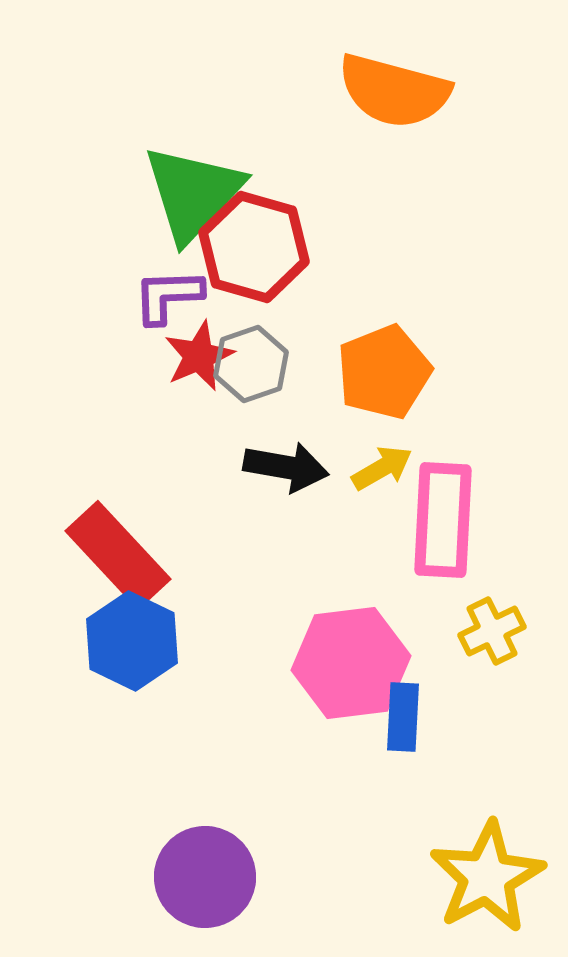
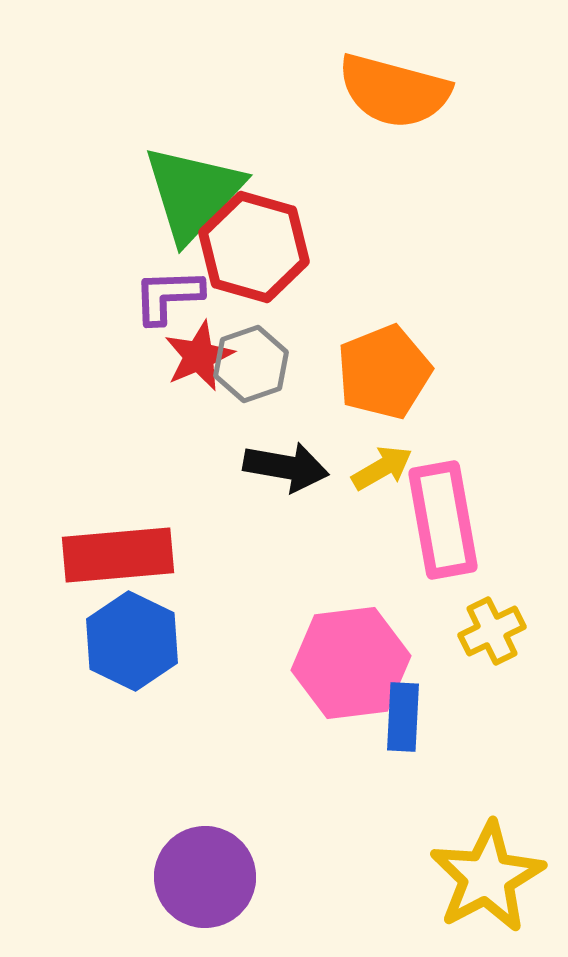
pink rectangle: rotated 13 degrees counterclockwise
red rectangle: rotated 52 degrees counterclockwise
